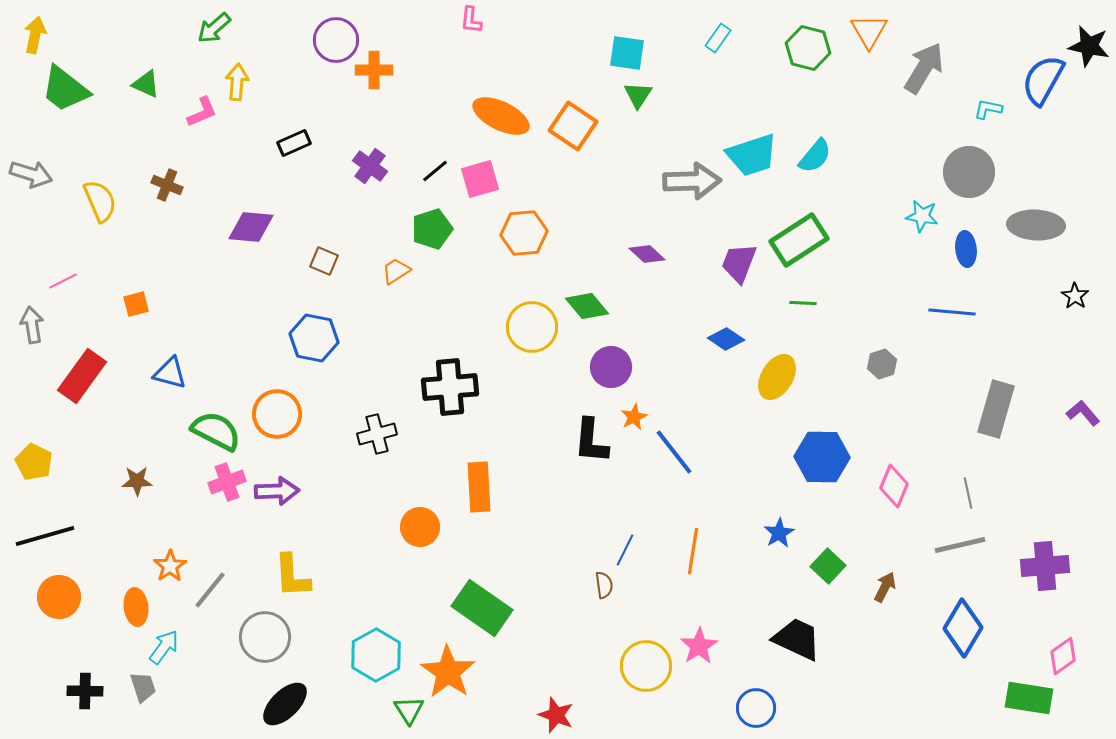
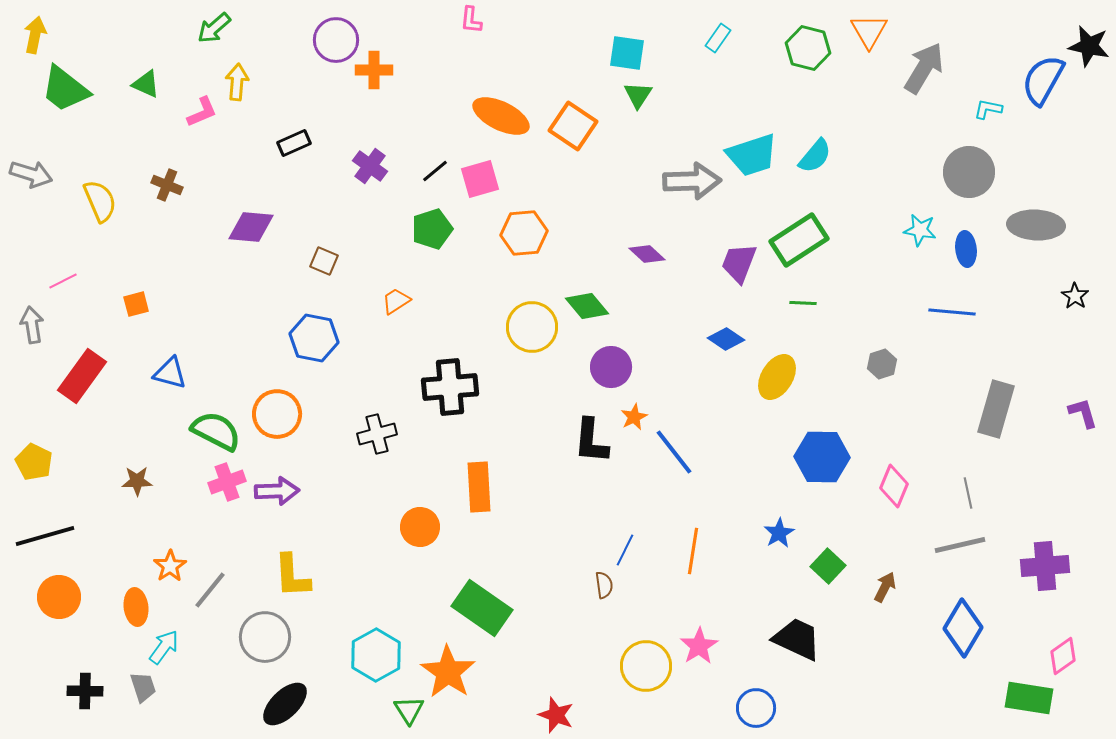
cyan star at (922, 216): moved 2 px left, 14 px down
orange trapezoid at (396, 271): moved 30 px down
purple L-shape at (1083, 413): rotated 24 degrees clockwise
